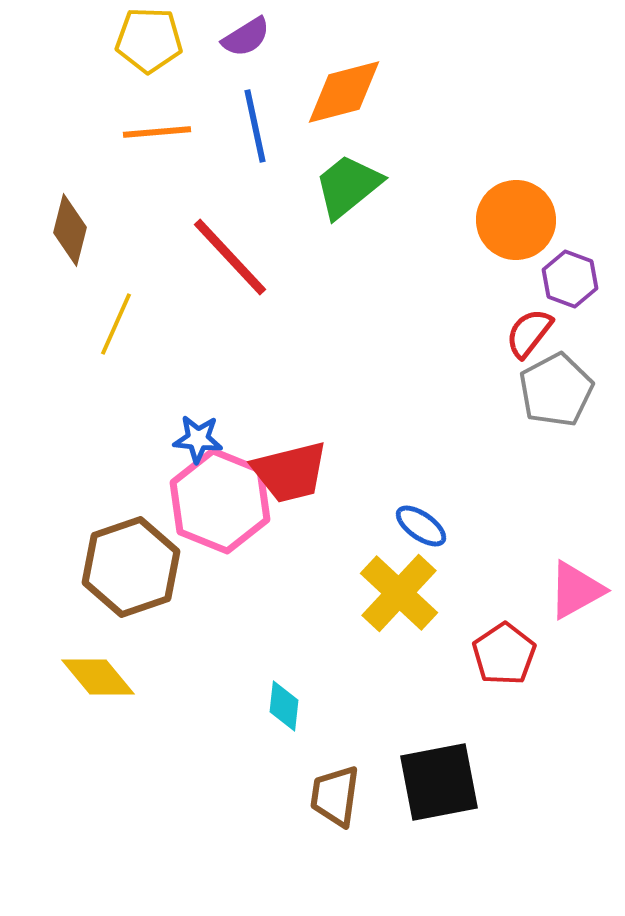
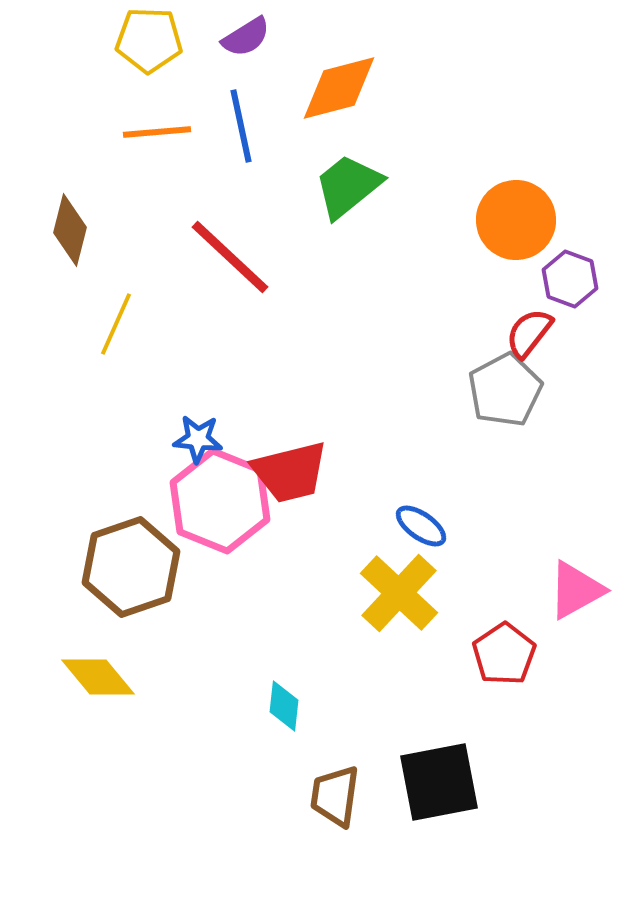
orange diamond: moved 5 px left, 4 px up
blue line: moved 14 px left
red line: rotated 4 degrees counterclockwise
gray pentagon: moved 51 px left
